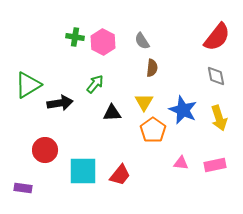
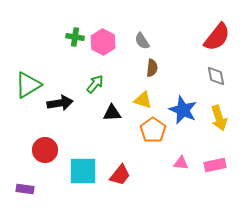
yellow triangle: moved 1 px left, 2 px up; rotated 42 degrees counterclockwise
purple rectangle: moved 2 px right, 1 px down
